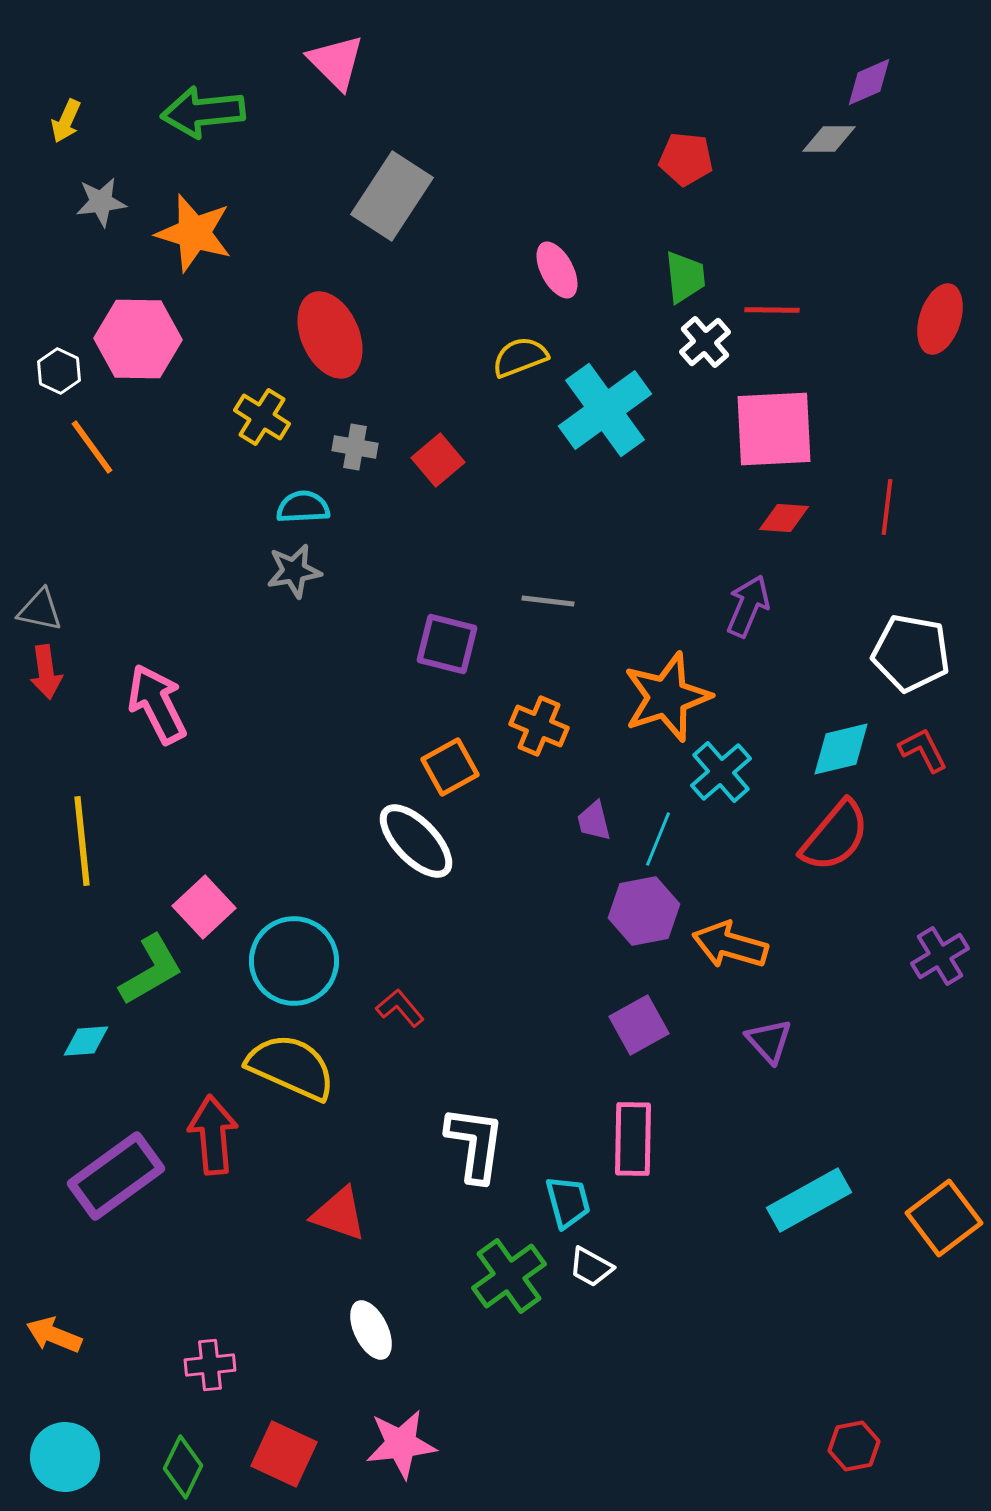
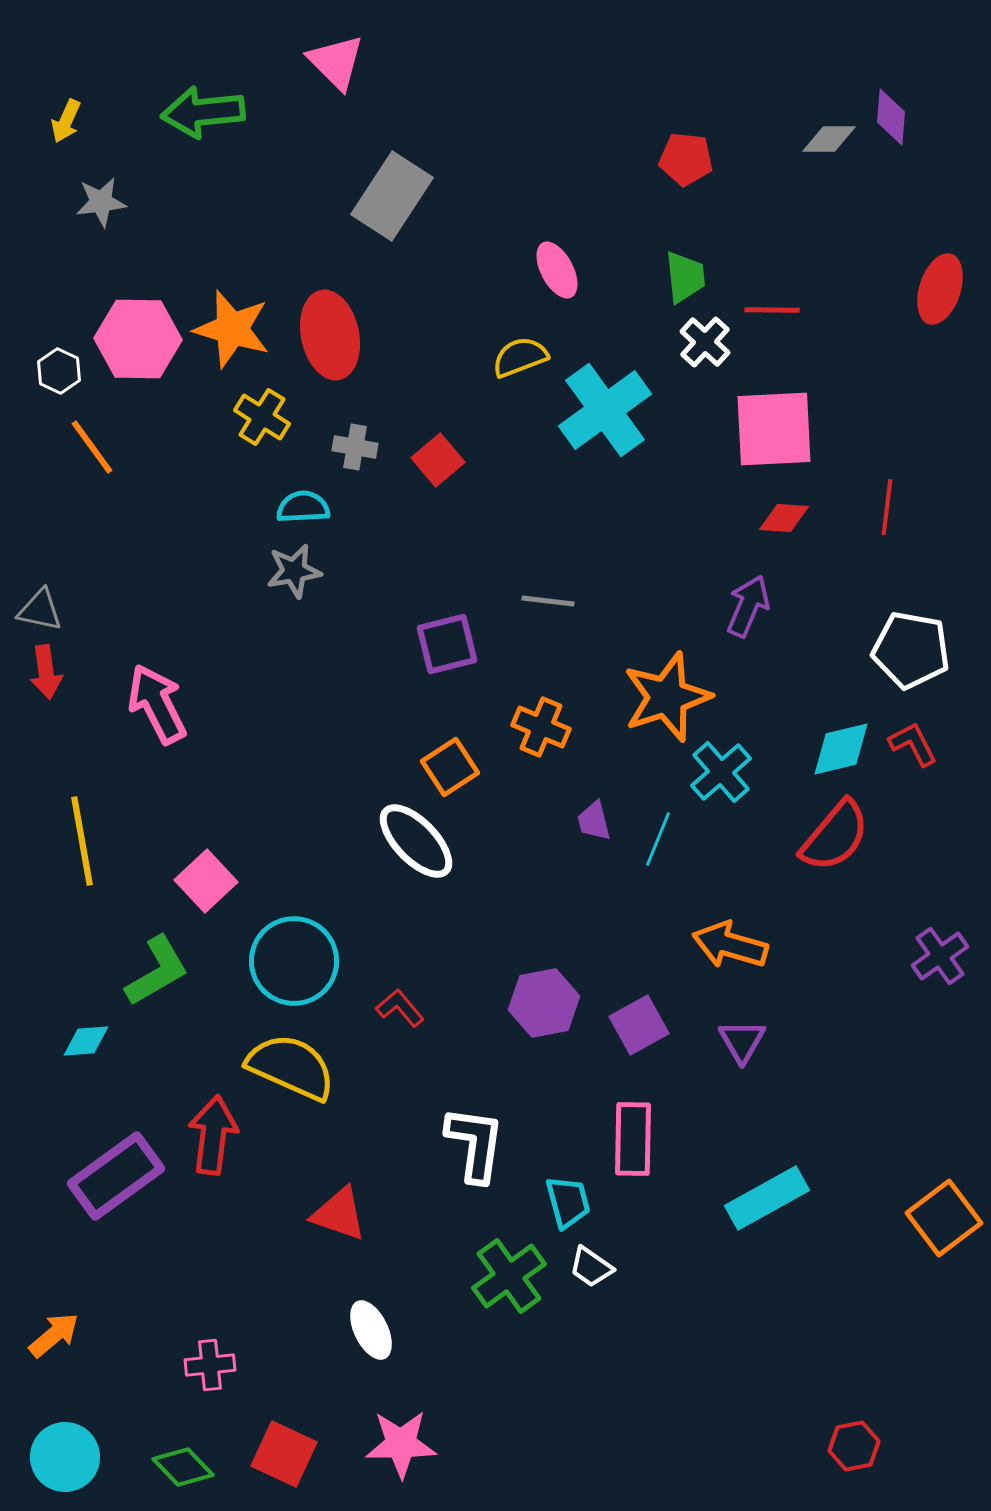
purple diamond at (869, 82): moved 22 px right, 35 px down; rotated 62 degrees counterclockwise
orange star at (194, 233): moved 38 px right, 96 px down
red ellipse at (940, 319): moved 30 px up
red ellipse at (330, 335): rotated 12 degrees clockwise
white cross at (705, 342): rotated 6 degrees counterclockwise
purple square at (447, 644): rotated 28 degrees counterclockwise
white pentagon at (911, 653): moved 3 px up
orange cross at (539, 726): moved 2 px right, 1 px down
red L-shape at (923, 750): moved 10 px left, 6 px up
orange square at (450, 767): rotated 4 degrees counterclockwise
yellow line at (82, 841): rotated 4 degrees counterclockwise
pink square at (204, 907): moved 2 px right, 26 px up
purple hexagon at (644, 911): moved 100 px left, 92 px down
purple cross at (940, 956): rotated 4 degrees counterclockwise
green L-shape at (151, 970): moved 6 px right, 1 px down
purple triangle at (769, 1041): moved 27 px left; rotated 12 degrees clockwise
red arrow at (213, 1135): rotated 12 degrees clockwise
cyan rectangle at (809, 1200): moved 42 px left, 2 px up
white trapezoid at (591, 1267): rotated 6 degrees clockwise
orange arrow at (54, 1335): rotated 118 degrees clockwise
pink star at (401, 1444): rotated 6 degrees clockwise
green diamond at (183, 1467): rotated 70 degrees counterclockwise
